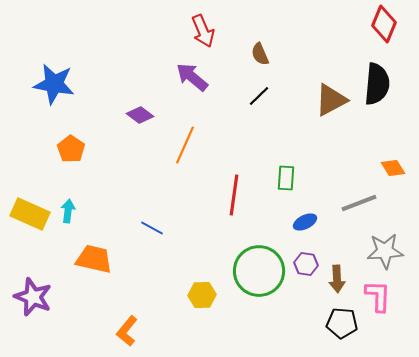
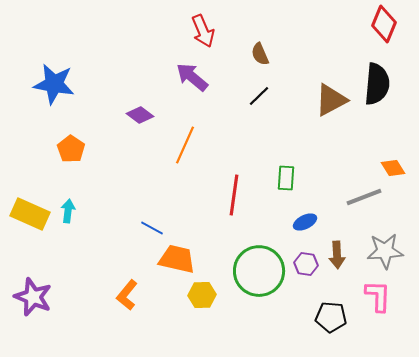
gray line: moved 5 px right, 6 px up
orange trapezoid: moved 83 px right
brown arrow: moved 24 px up
black pentagon: moved 11 px left, 6 px up
orange L-shape: moved 36 px up
